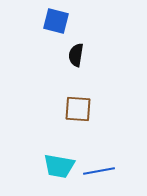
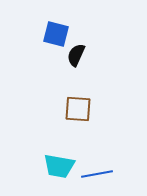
blue square: moved 13 px down
black semicircle: rotated 15 degrees clockwise
blue line: moved 2 px left, 3 px down
